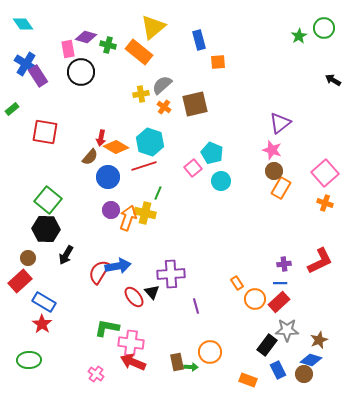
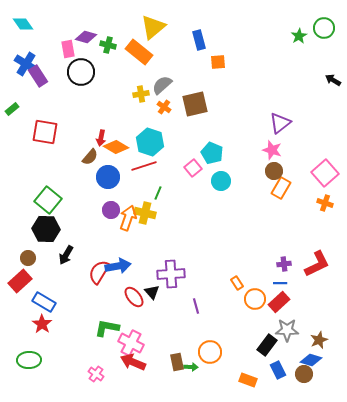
red L-shape at (320, 261): moved 3 px left, 3 px down
pink cross at (131, 343): rotated 20 degrees clockwise
